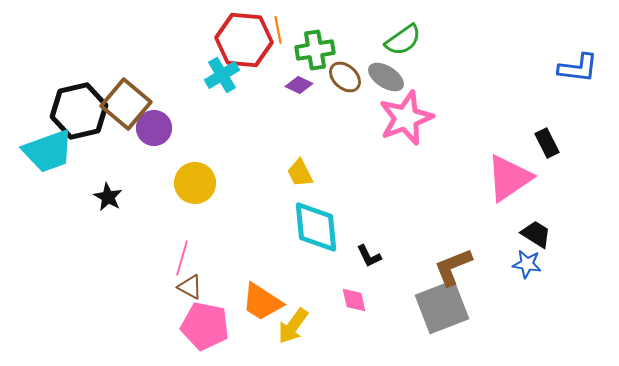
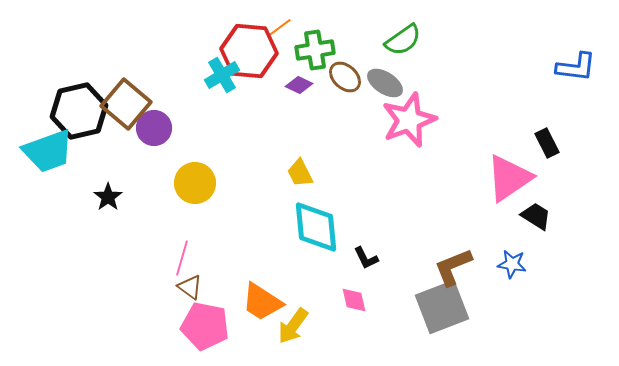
orange line: moved 1 px right, 2 px up; rotated 64 degrees clockwise
red hexagon: moved 5 px right, 11 px down
blue L-shape: moved 2 px left, 1 px up
gray ellipse: moved 1 px left, 6 px down
pink star: moved 3 px right, 2 px down
black star: rotated 8 degrees clockwise
black trapezoid: moved 18 px up
black L-shape: moved 3 px left, 2 px down
blue star: moved 15 px left
brown triangle: rotated 8 degrees clockwise
